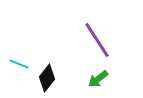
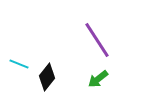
black diamond: moved 1 px up
